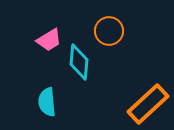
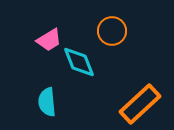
orange circle: moved 3 px right
cyan diamond: rotated 27 degrees counterclockwise
orange rectangle: moved 8 px left
